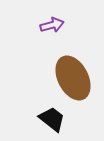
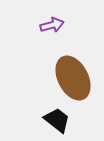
black trapezoid: moved 5 px right, 1 px down
